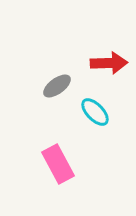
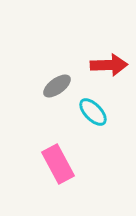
red arrow: moved 2 px down
cyan ellipse: moved 2 px left
